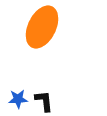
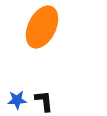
blue star: moved 1 px left, 1 px down
